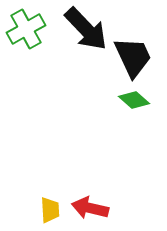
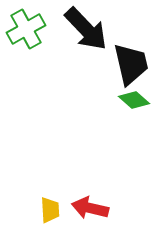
black trapezoid: moved 2 px left, 7 px down; rotated 12 degrees clockwise
